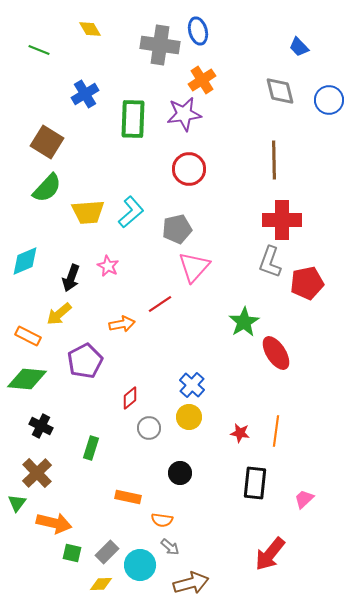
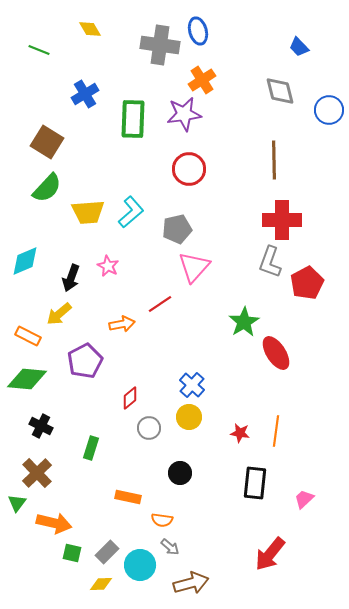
blue circle at (329, 100): moved 10 px down
red pentagon at (307, 283): rotated 16 degrees counterclockwise
